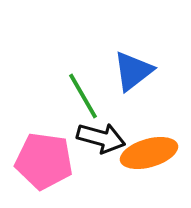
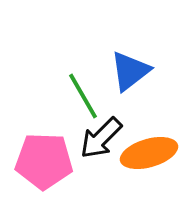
blue triangle: moved 3 px left
black arrow: rotated 120 degrees clockwise
pink pentagon: rotated 6 degrees counterclockwise
